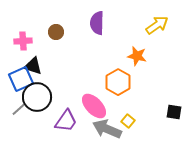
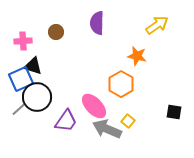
orange hexagon: moved 3 px right, 2 px down
